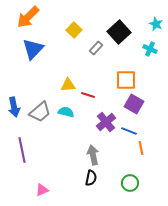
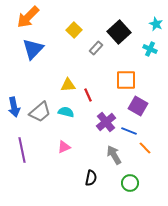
red line: rotated 48 degrees clockwise
purple square: moved 4 px right, 2 px down
orange line: moved 4 px right; rotated 32 degrees counterclockwise
gray arrow: moved 21 px right; rotated 18 degrees counterclockwise
pink triangle: moved 22 px right, 43 px up
